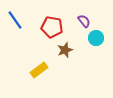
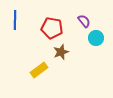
blue line: rotated 36 degrees clockwise
red pentagon: moved 1 px down
brown star: moved 4 px left, 2 px down
